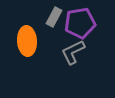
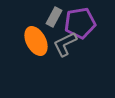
orange ellipse: moved 9 px right; rotated 24 degrees counterclockwise
gray L-shape: moved 8 px left, 8 px up
